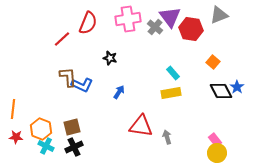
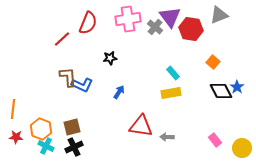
black star: rotated 24 degrees counterclockwise
gray arrow: rotated 72 degrees counterclockwise
yellow circle: moved 25 px right, 5 px up
